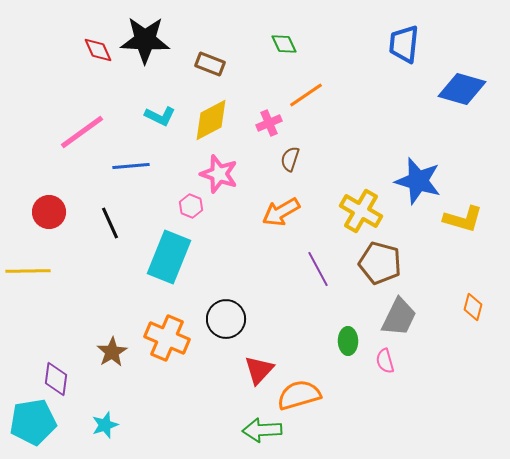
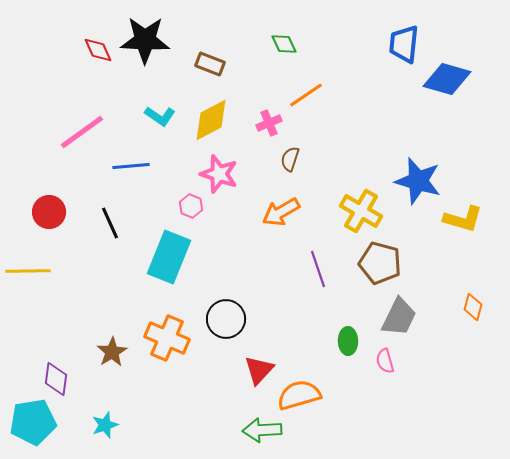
blue diamond: moved 15 px left, 10 px up
cyan L-shape: rotated 8 degrees clockwise
purple line: rotated 9 degrees clockwise
